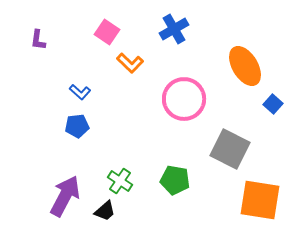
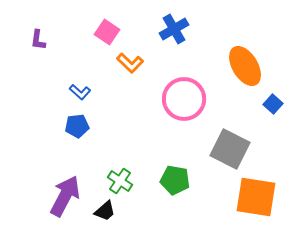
orange square: moved 4 px left, 3 px up
